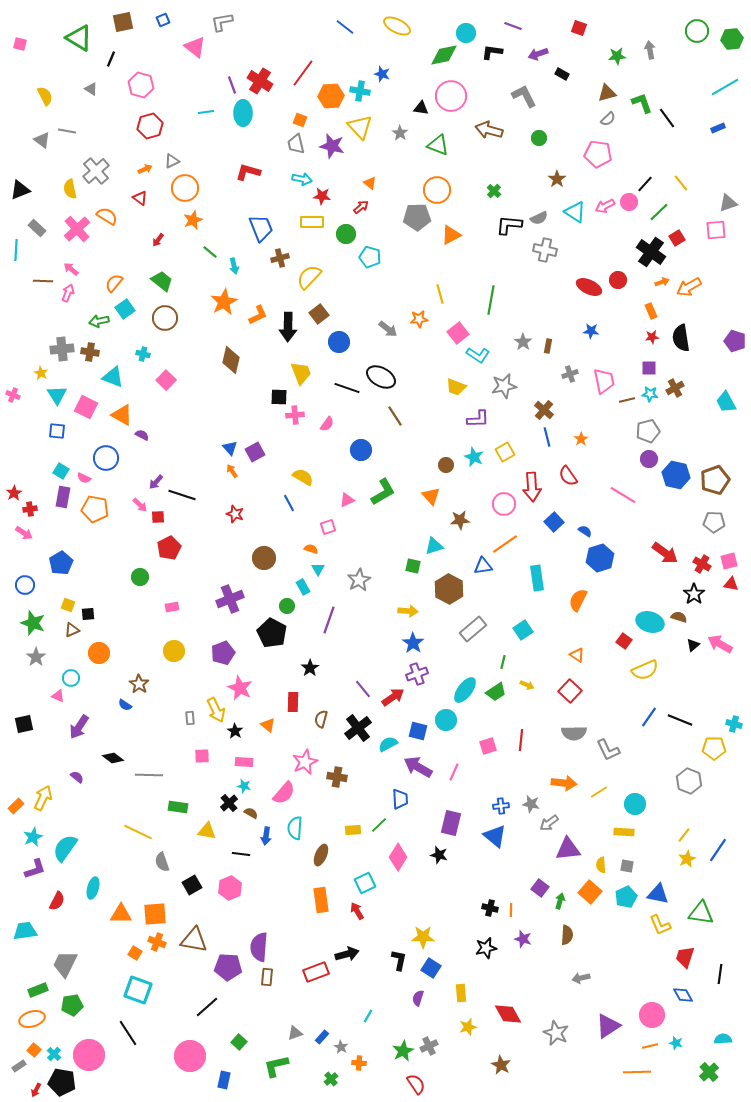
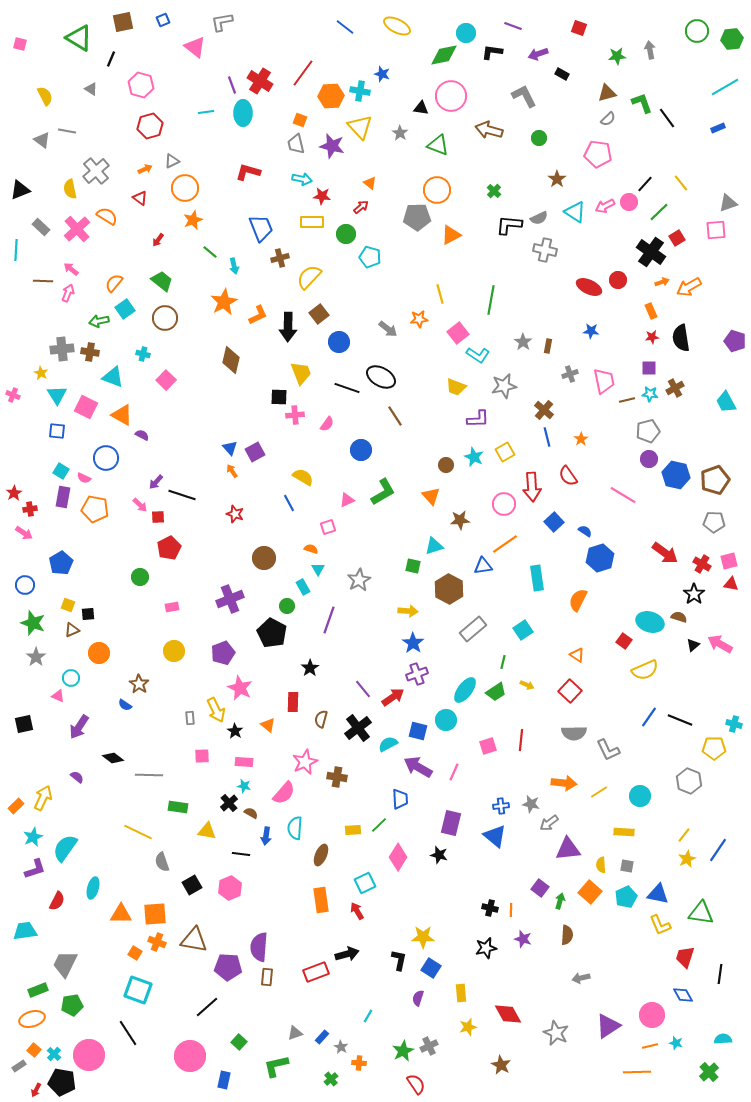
gray rectangle at (37, 228): moved 4 px right, 1 px up
cyan circle at (635, 804): moved 5 px right, 8 px up
